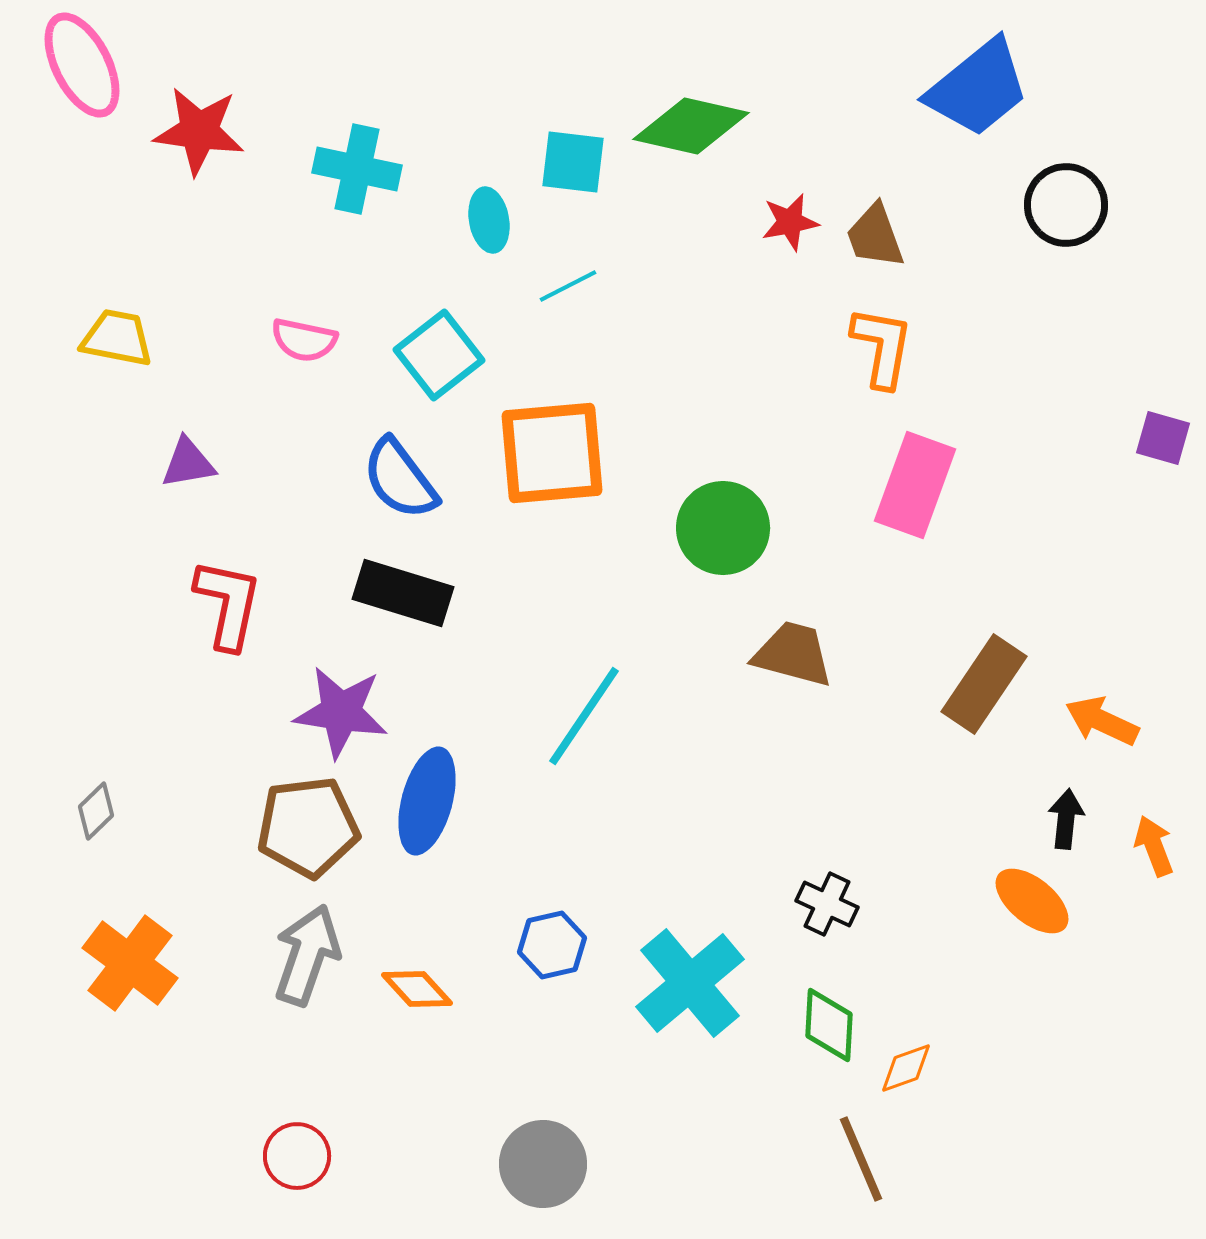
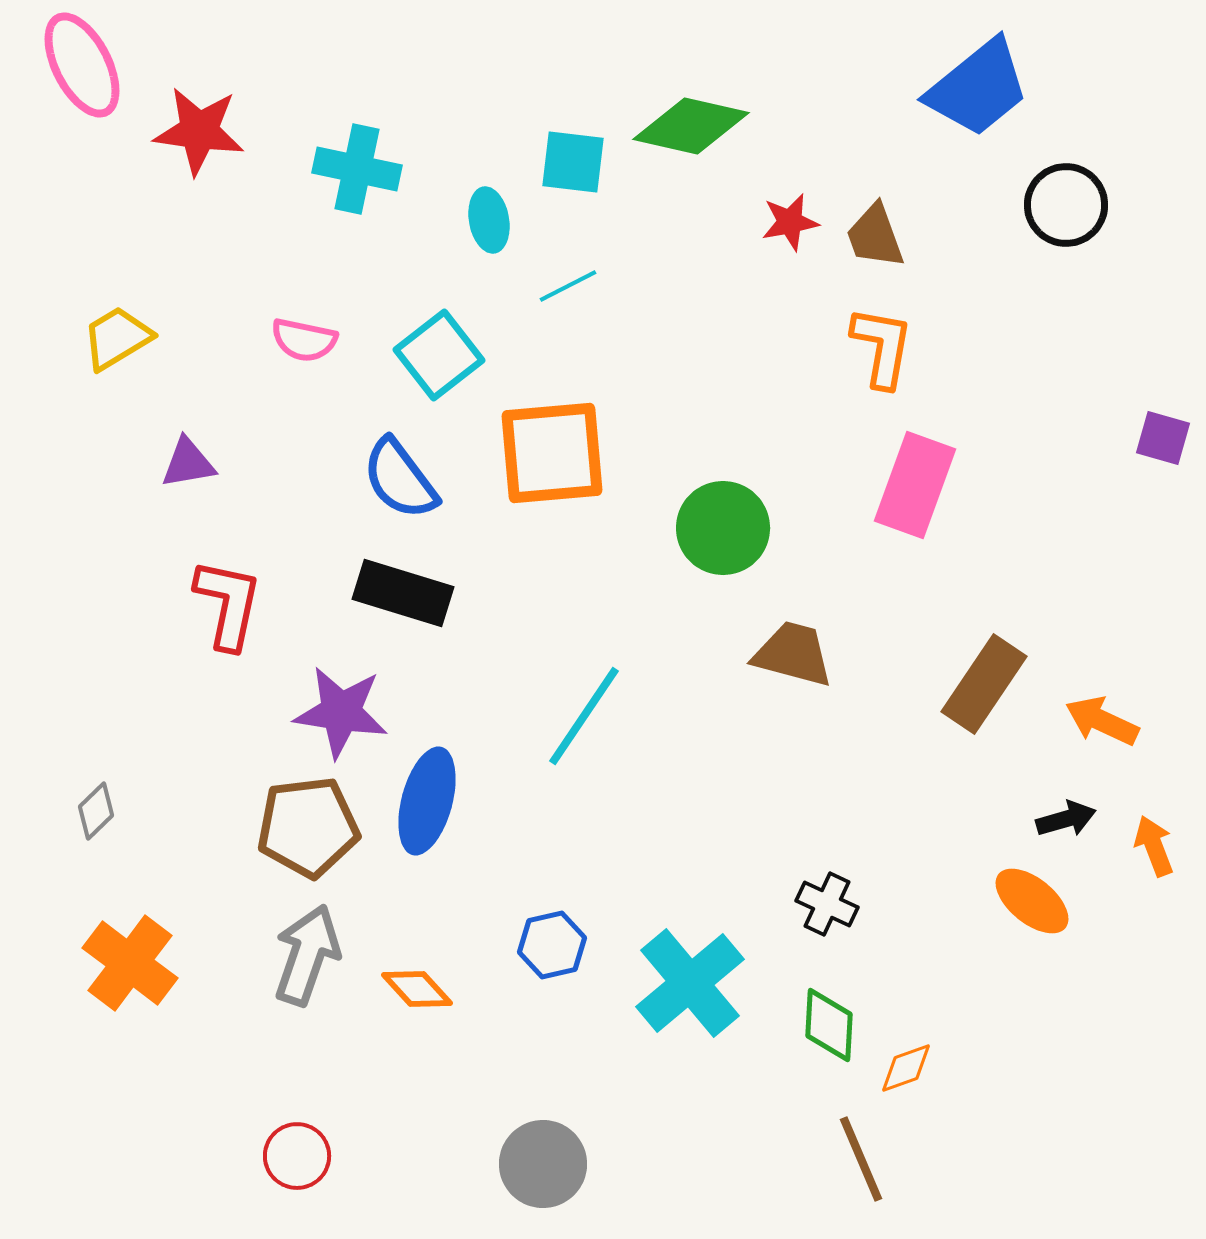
yellow trapezoid at (117, 338): rotated 42 degrees counterclockwise
black arrow at (1066, 819): rotated 68 degrees clockwise
